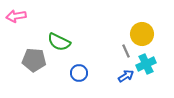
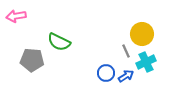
gray pentagon: moved 2 px left
cyan cross: moved 2 px up
blue circle: moved 27 px right
